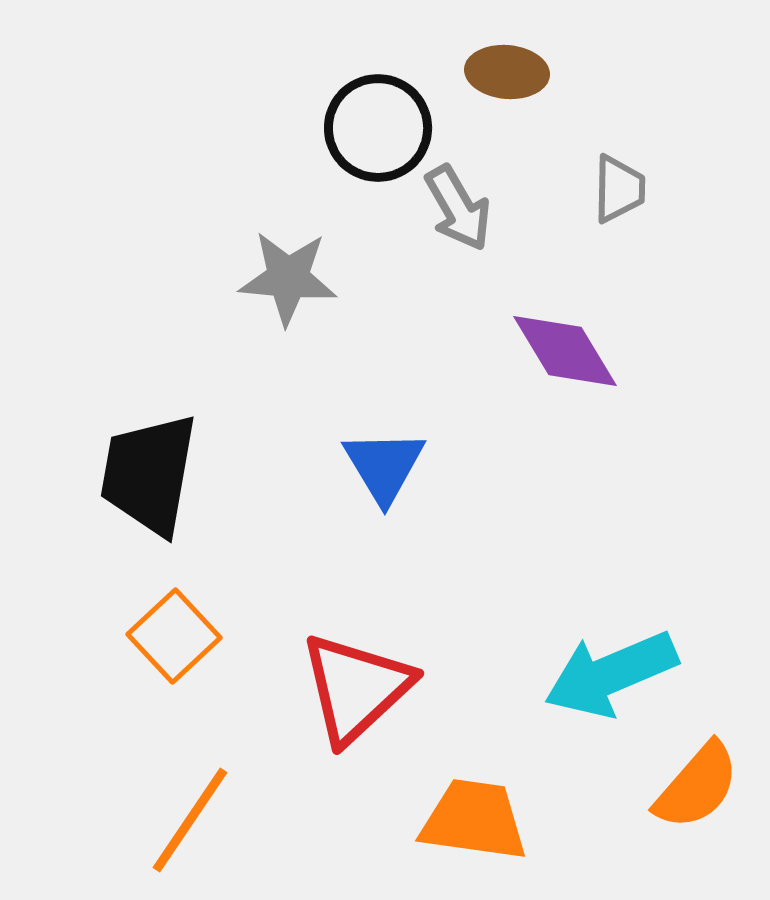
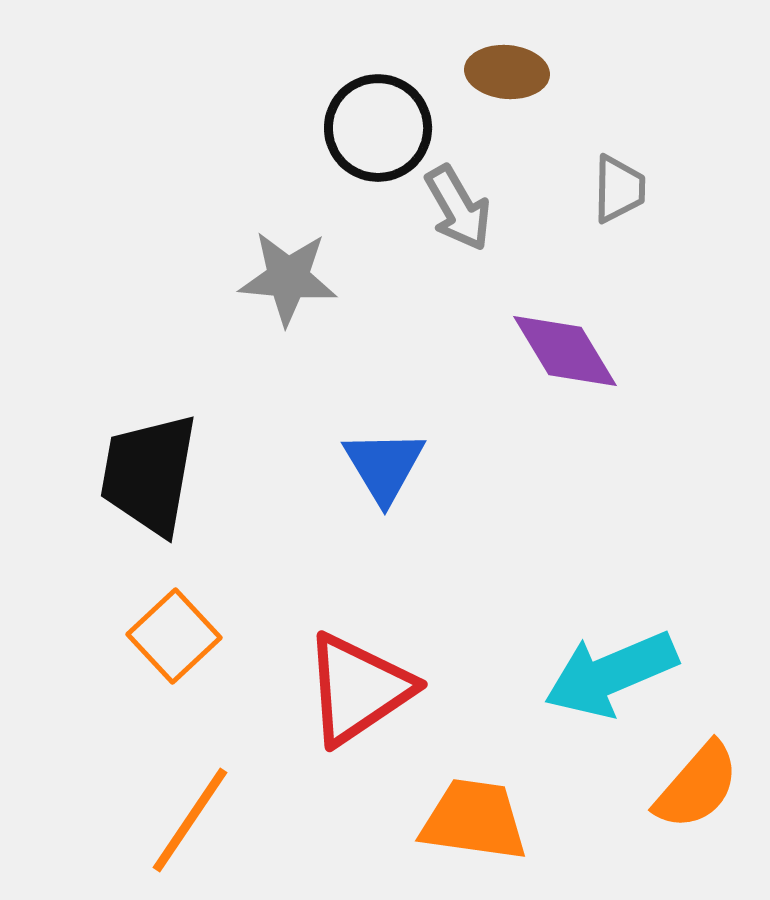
red triangle: moved 2 px right, 1 px down; rotated 9 degrees clockwise
